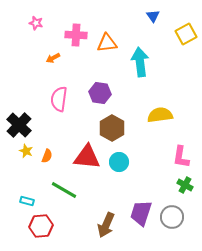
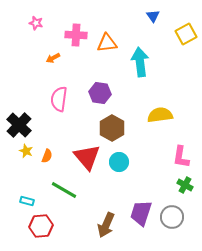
red triangle: rotated 44 degrees clockwise
